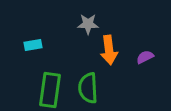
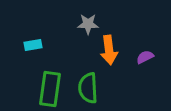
green rectangle: moved 1 px up
